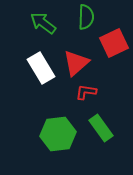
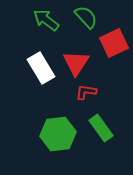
green semicircle: rotated 45 degrees counterclockwise
green arrow: moved 3 px right, 3 px up
red triangle: rotated 16 degrees counterclockwise
